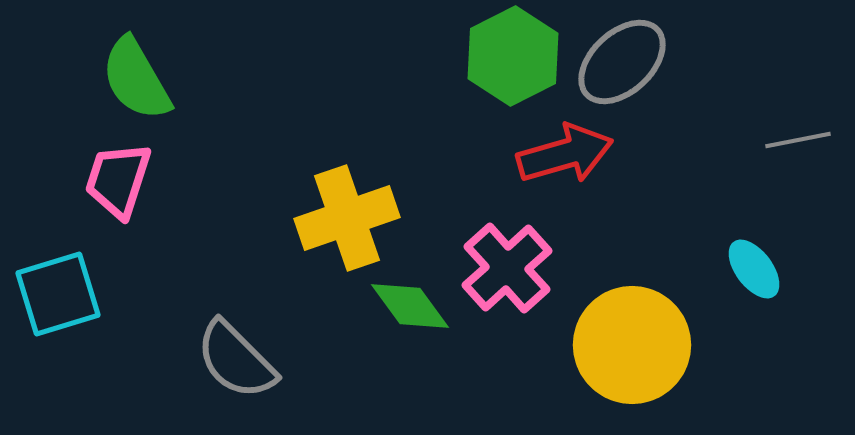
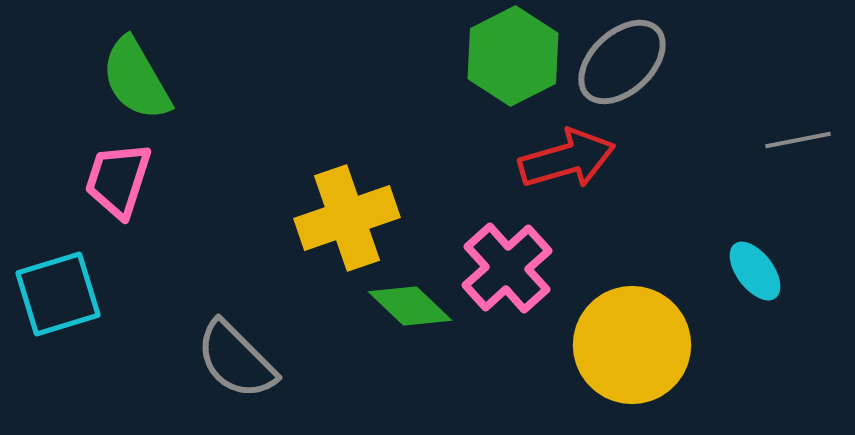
red arrow: moved 2 px right, 5 px down
cyan ellipse: moved 1 px right, 2 px down
green diamond: rotated 10 degrees counterclockwise
